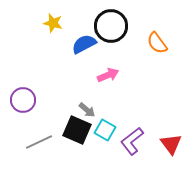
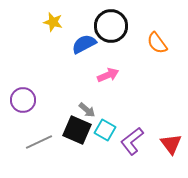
yellow star: moved 1 px up
